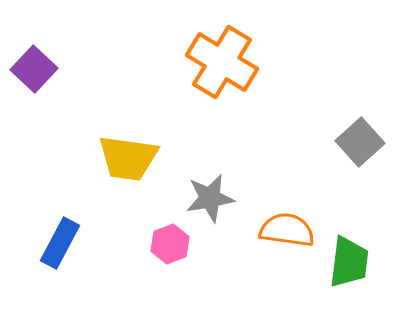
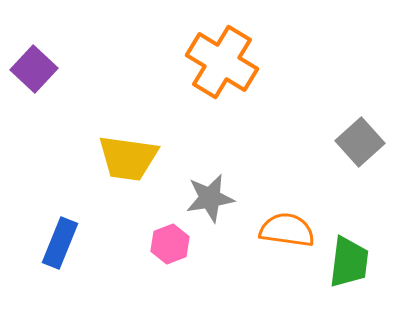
blue rectangle: rotated 6 degrees counterclockwise
